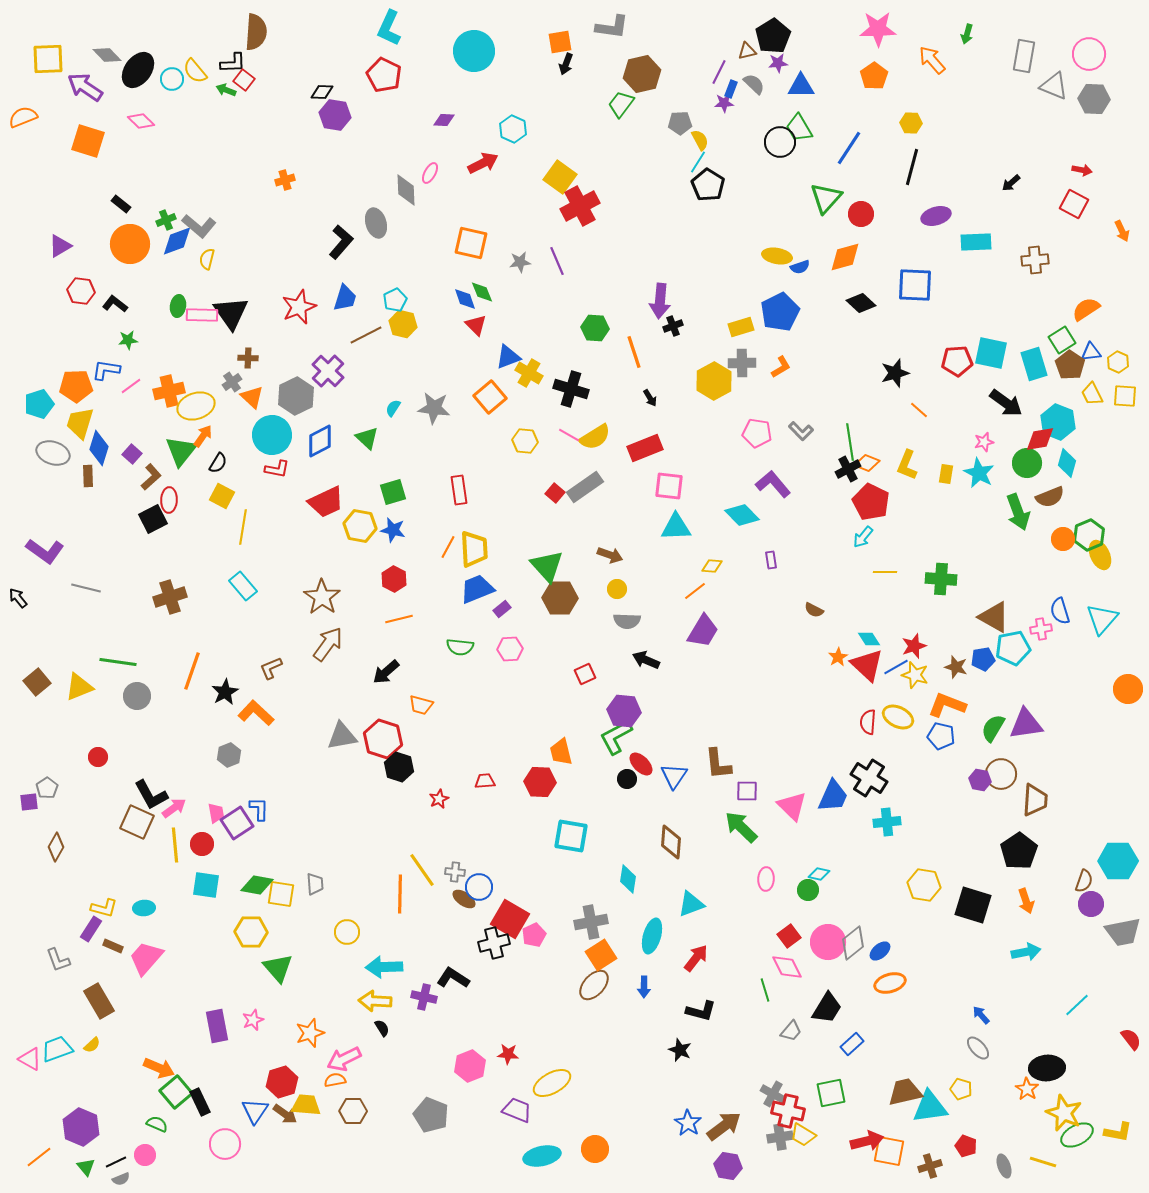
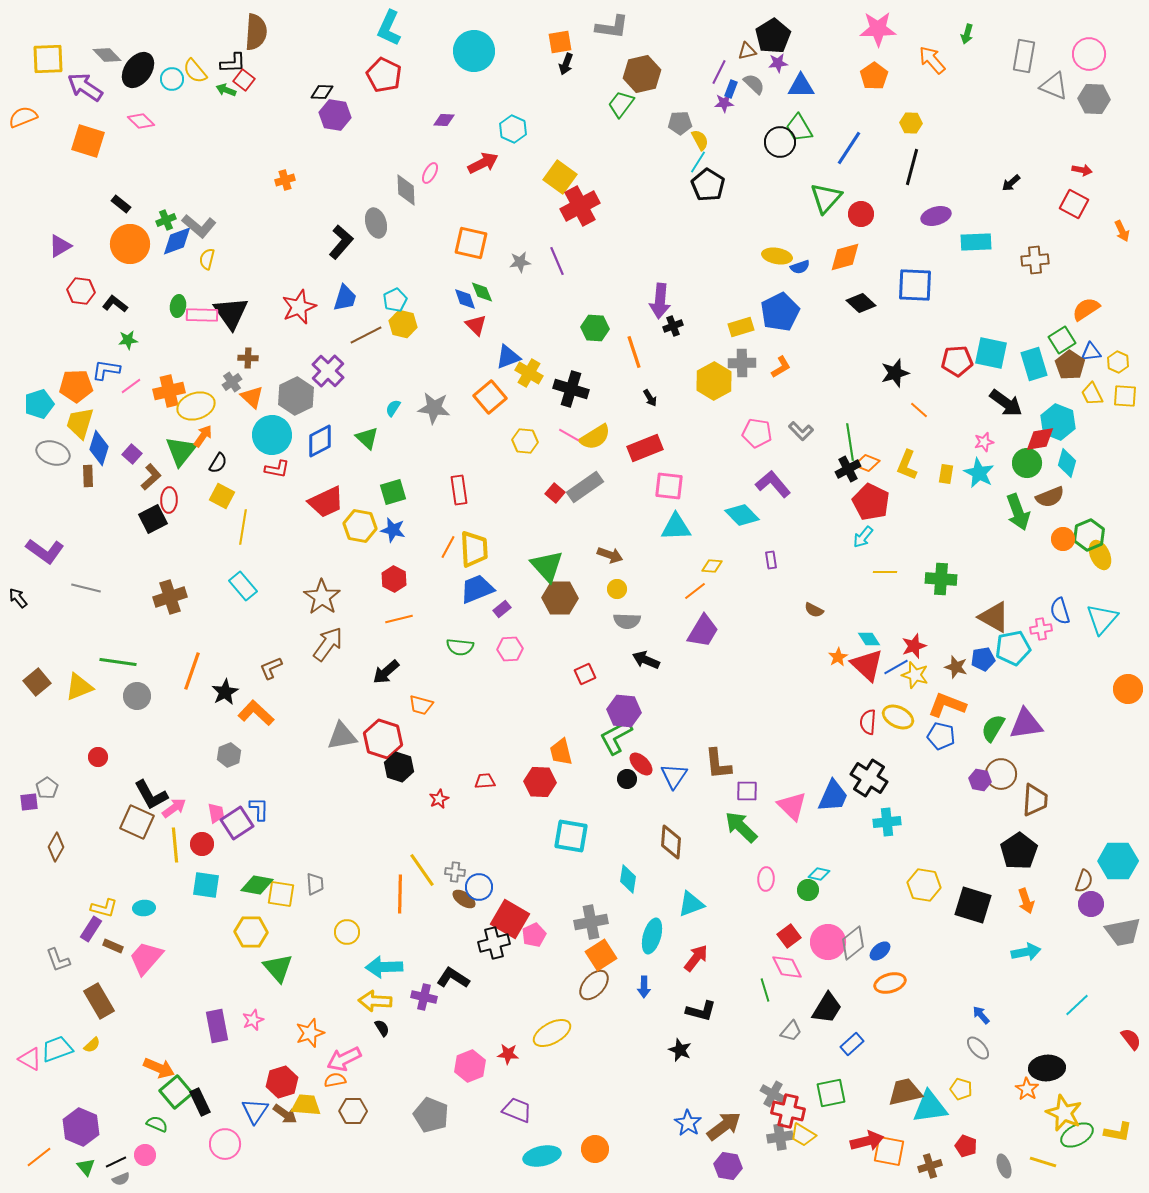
yellow ellipse at (552, 1083): moved 50 px up
